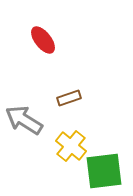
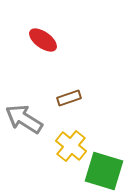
red ellipse: rotated 16 degrees counterclockwise
gray arrow: moved 1 px up
green square: rotated 24 degrees clockwise
